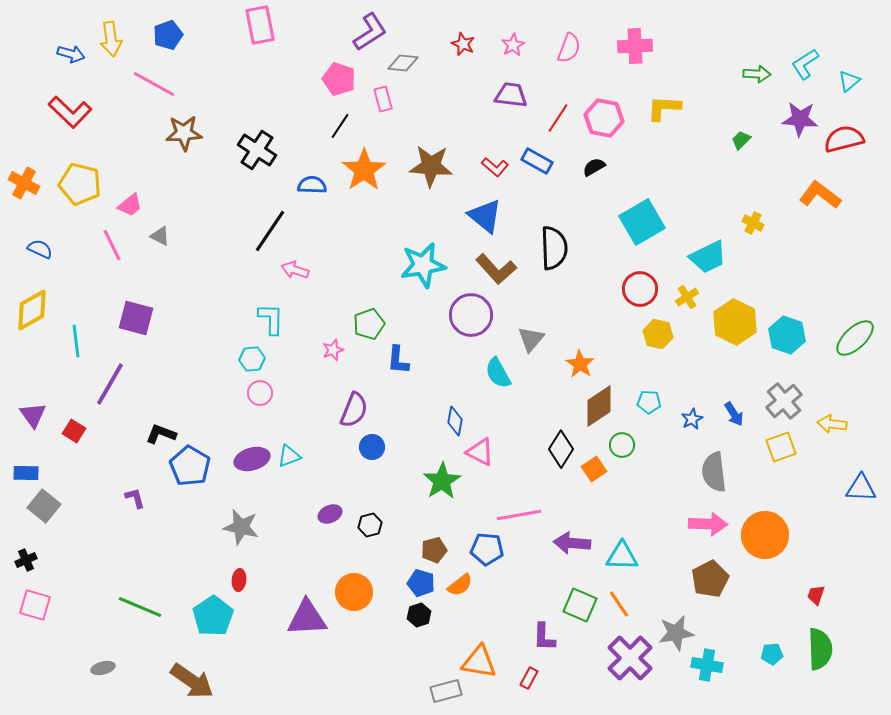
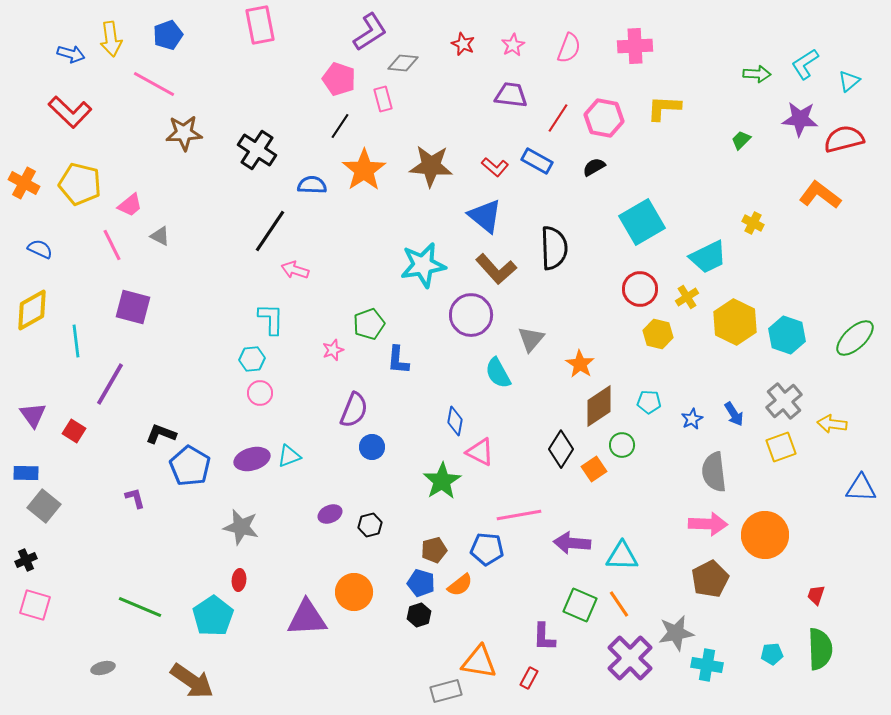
purple square at (136, 318): moved 3 px left, 11 px up
